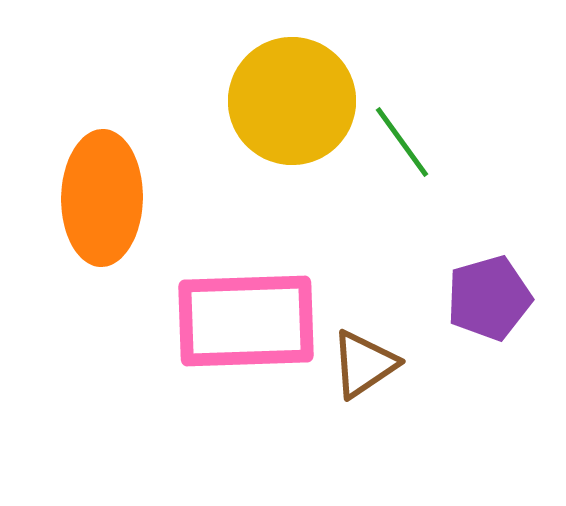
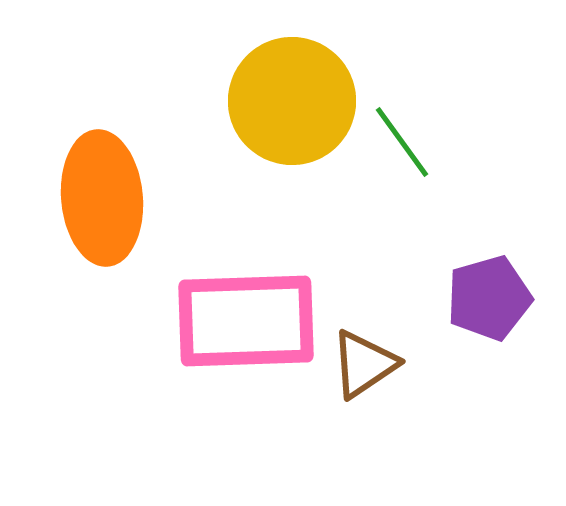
orange ellipse: rotated 6 degrees counterclockwise
